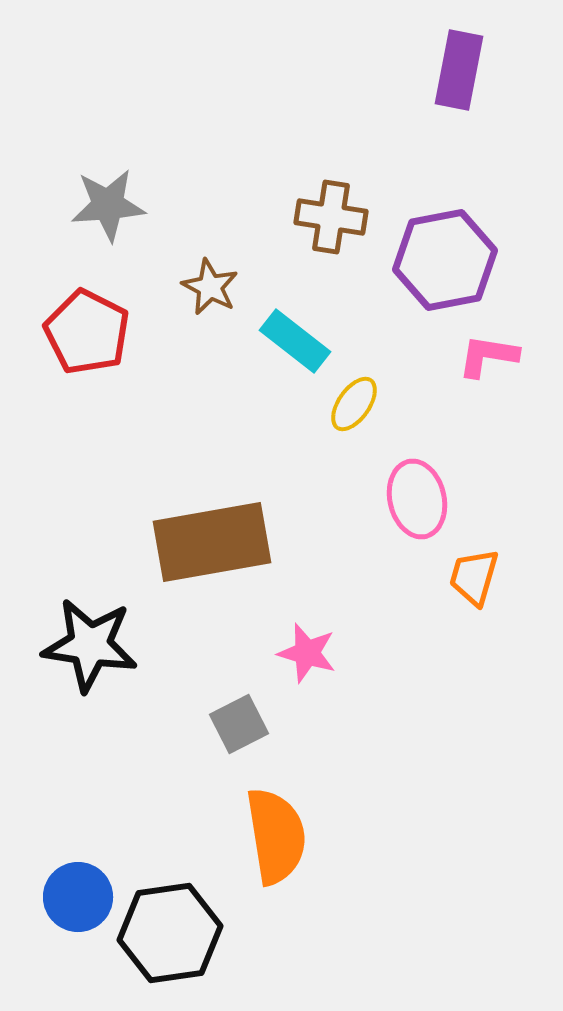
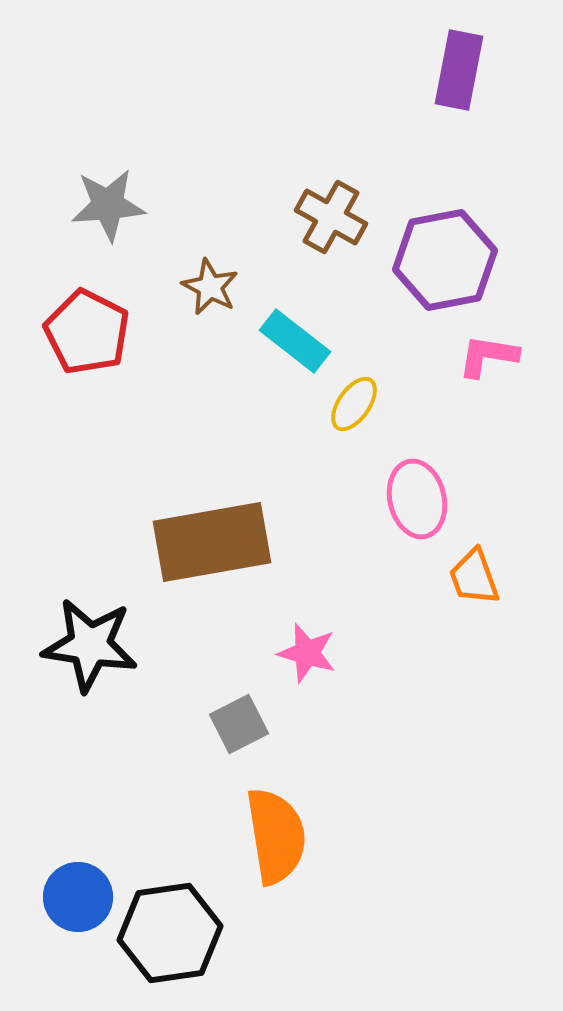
brown cross: rotated 20 degrees clockwise
orange trapezoid: rotated 36 degrees counterclockwise
